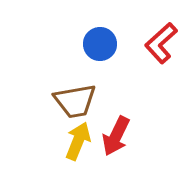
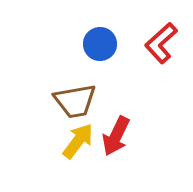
yellow arrow: rotated 15 degrees clockwise
